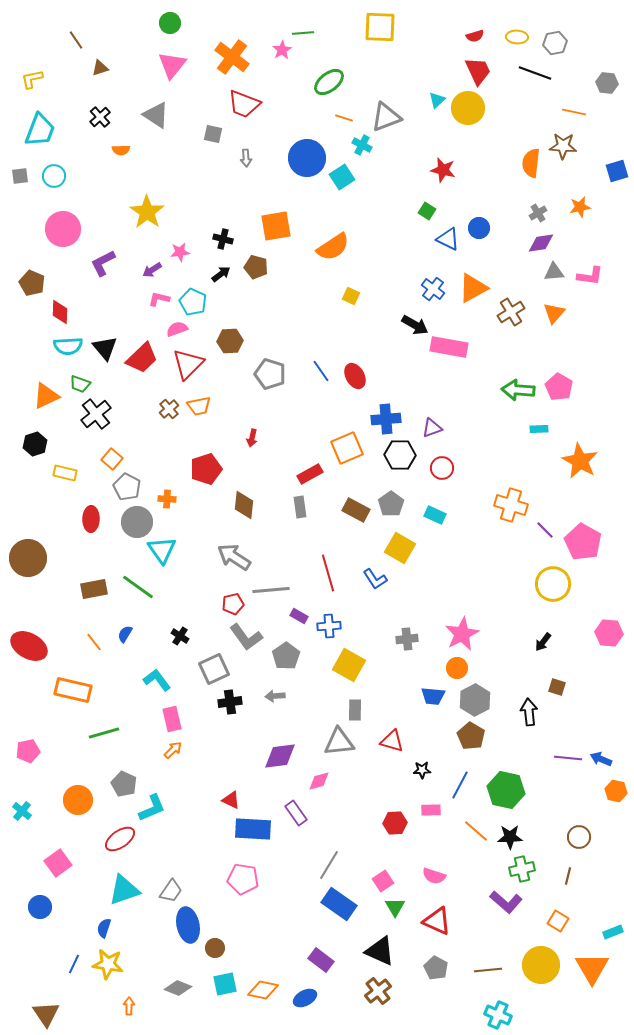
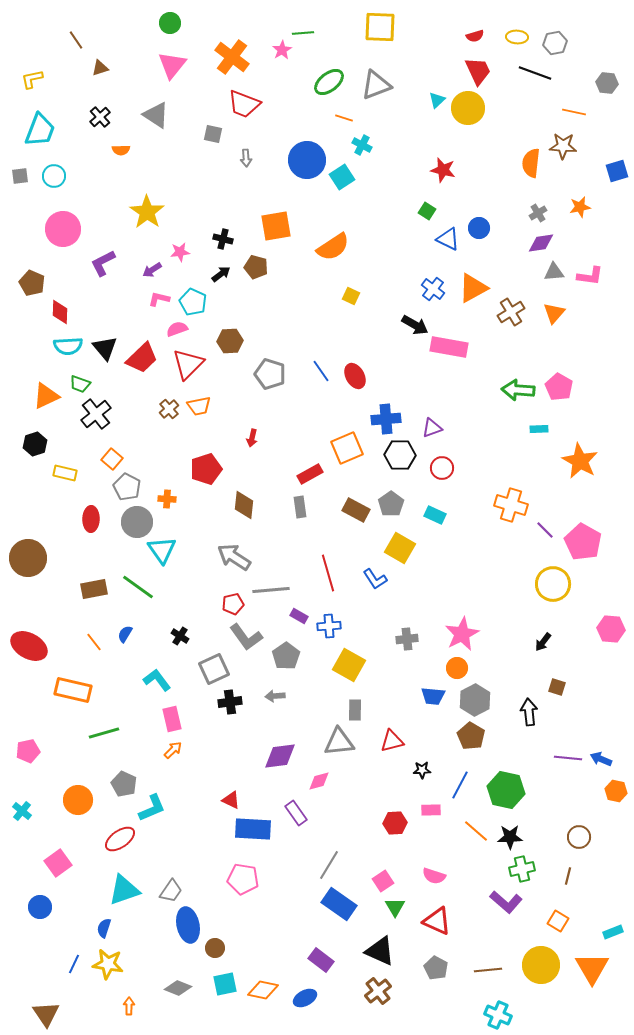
gray triangle at (386, 117): moved 10 px left, 32 px up
blue circle at (307, 158): moved 2 px down
pink hexagon at (609, 633): moved 2 px right, 4 px up
red triangle at (392, 741): rotated 30 degrees counterclockwise
